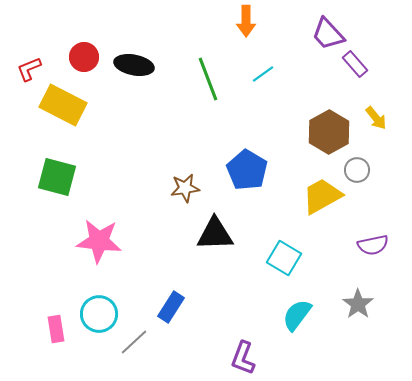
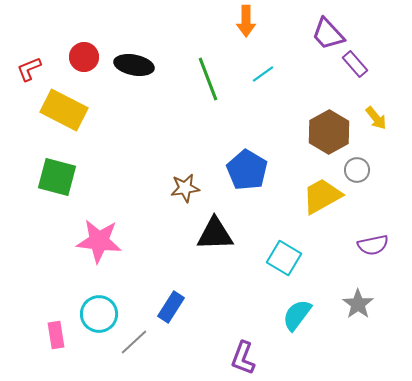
yellow rectangle: moved 1 px right, 5 px down
pink rectangle: moved 6 px down
